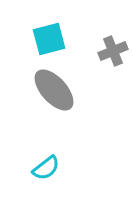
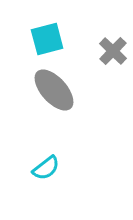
cyan square: moved 2 px left
gray cross: rotated 24 degrees counterclockwise
